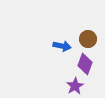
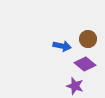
purple diamond: rotated 70 degrees counterclockwise
purple star: rotated 24 degrees counterclockwise
